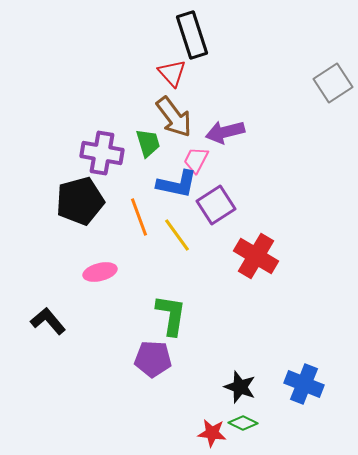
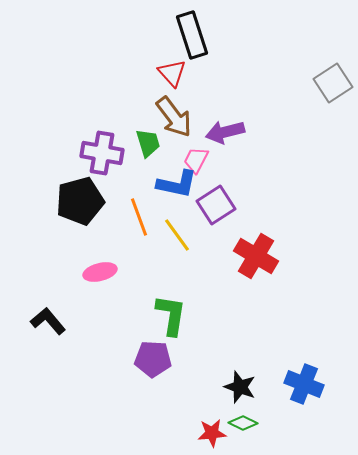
red star: rotated 12 degrees counterclockwise
